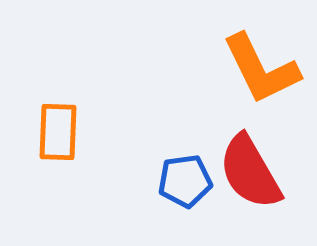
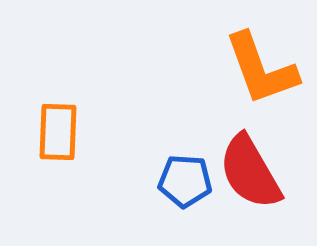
orange L-shape: rotated 6 degrees clockwise
blue pentagon: rotated 12 degrees clockwise
